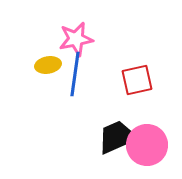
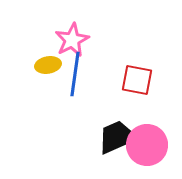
pink star: moved 4 px left, 1 px down; rotated 16 degrees counterclockwise
red square: rotated 24 degrees clockwise
